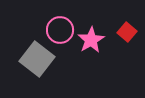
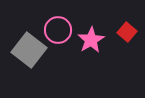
pink circle: moved 2 px left
gray square: moved 8 px left, 9 px up
